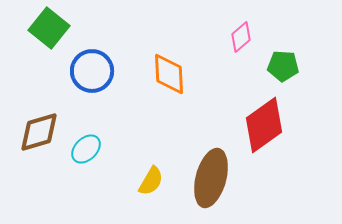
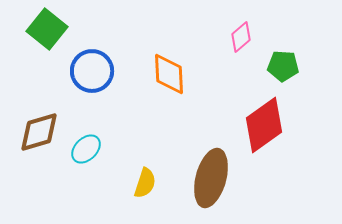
green square: moved 2 px left, 1 px down
yellow semicircle: moved 6 px left, 2 px down; rotated 12 degrees counterclockwise
